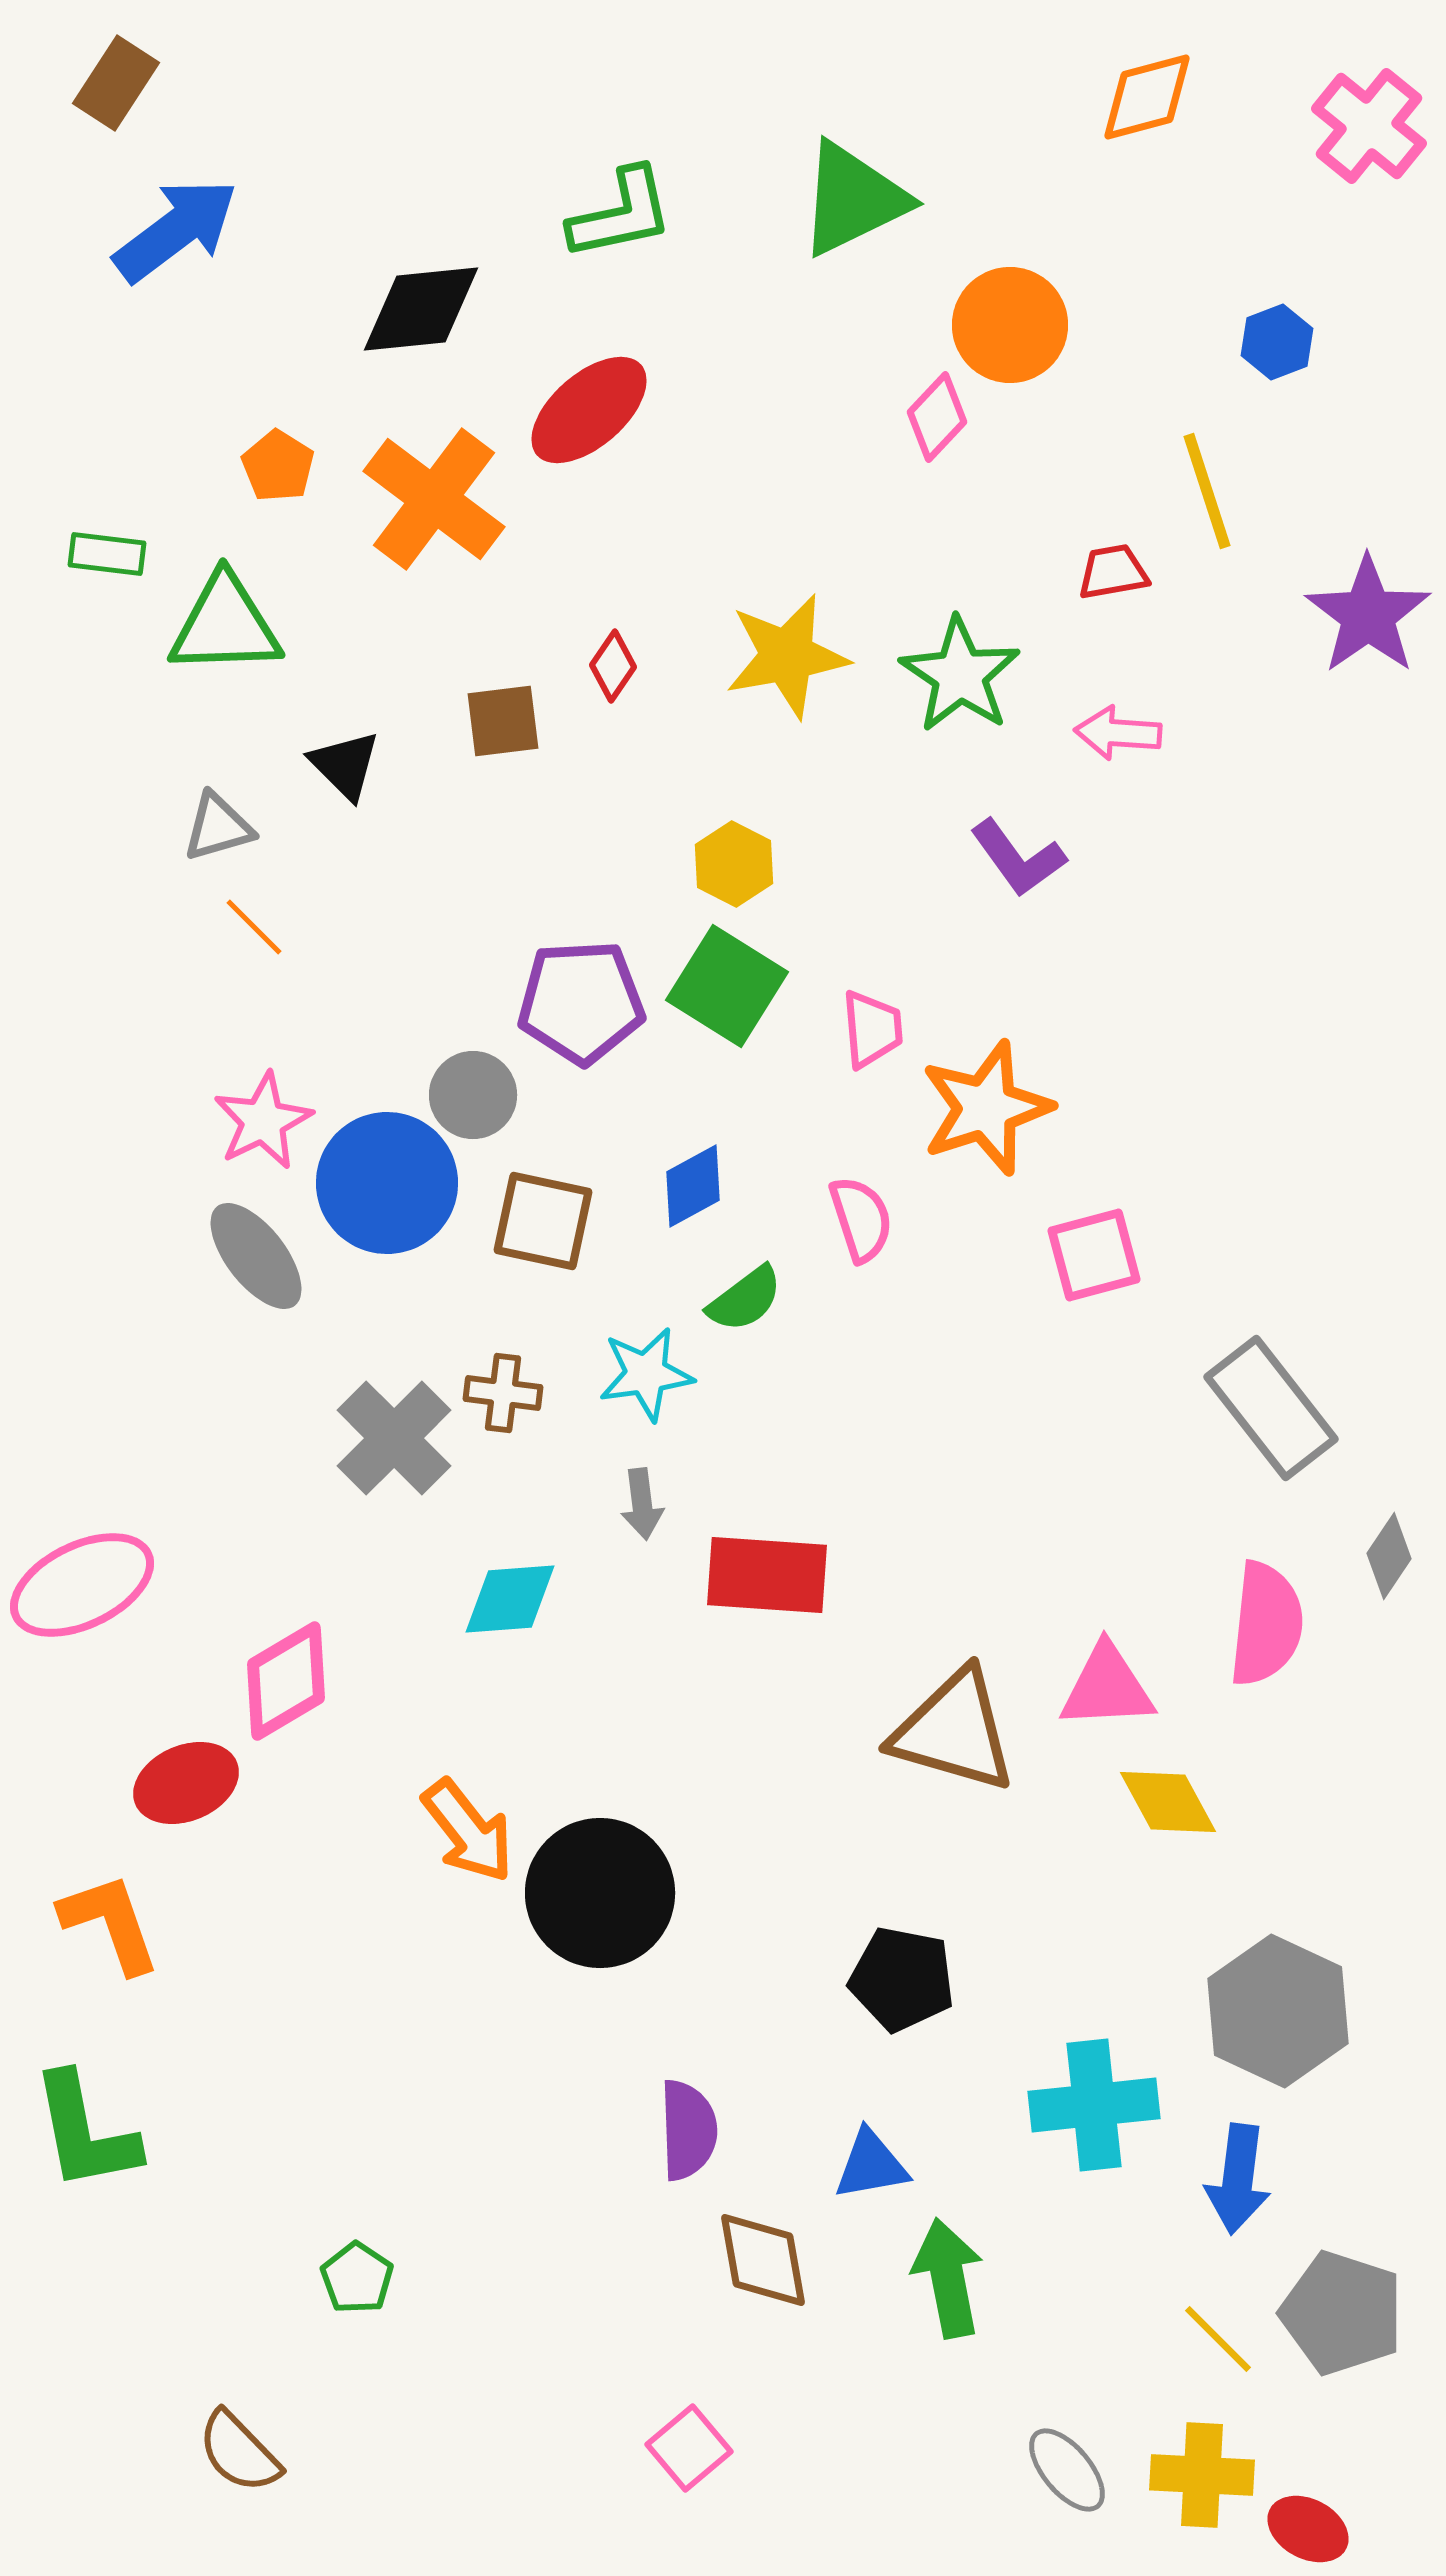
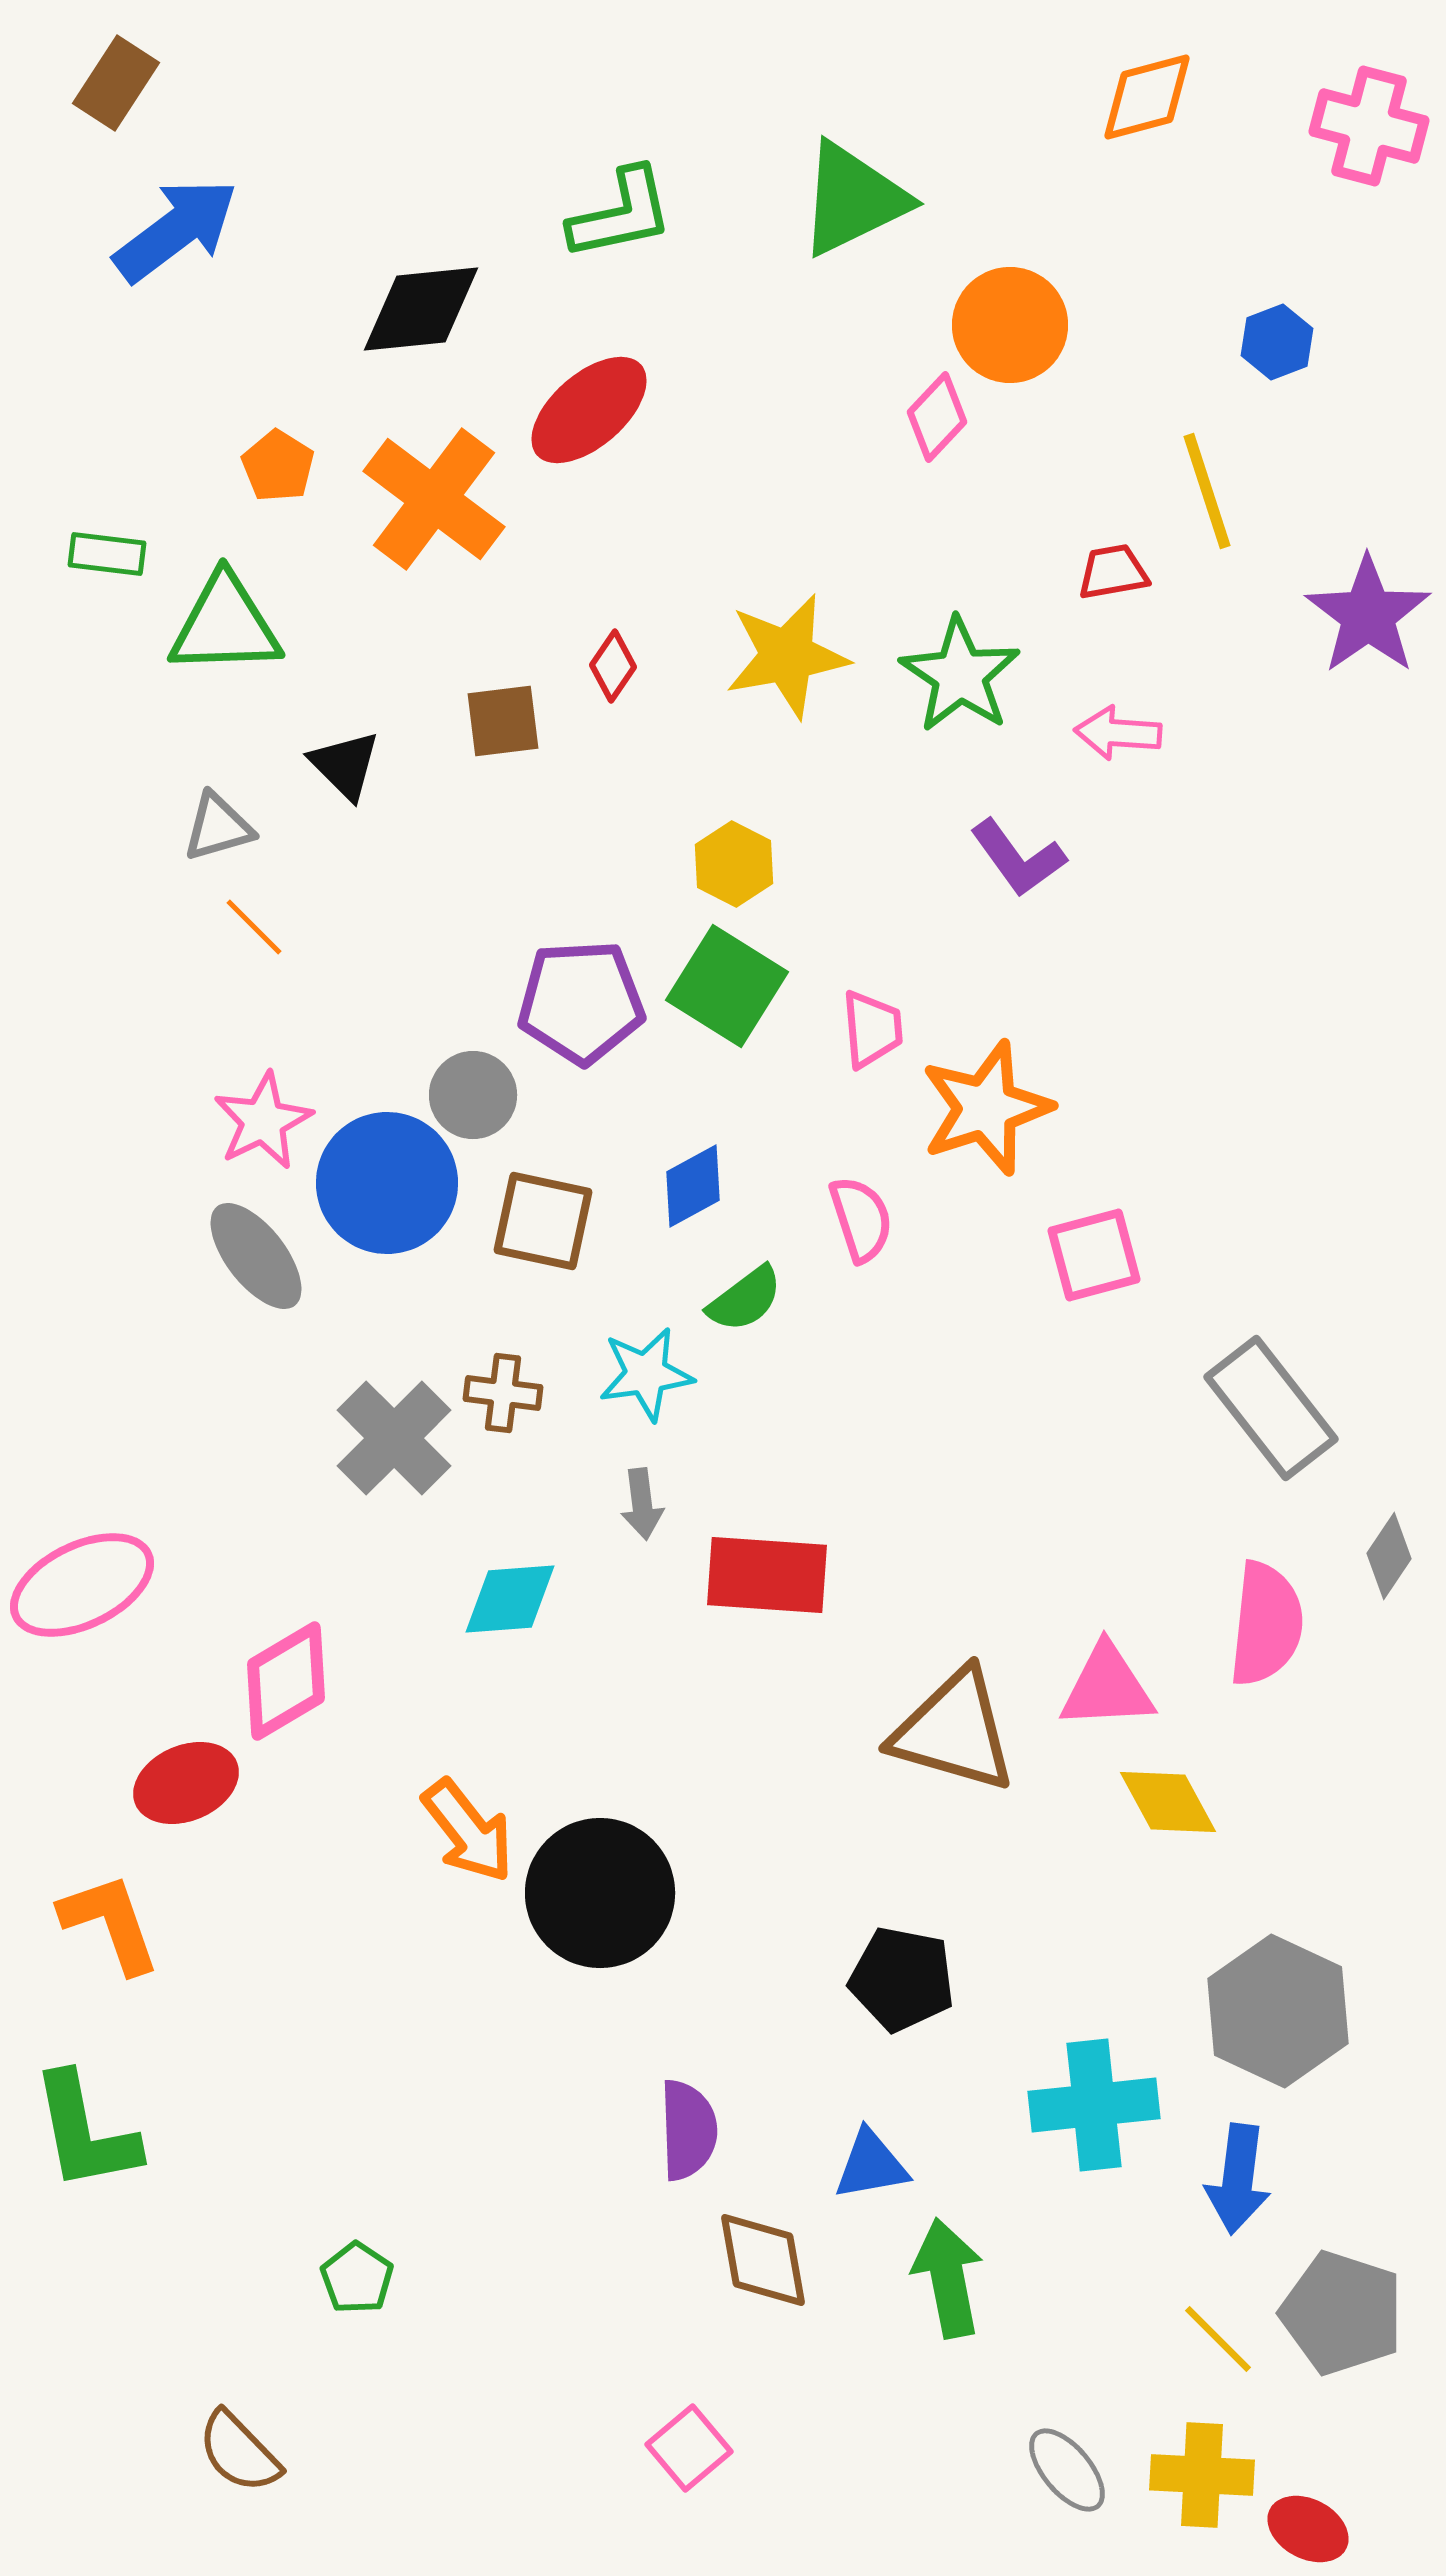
pink cross at (1369, 126): rotated 24 degrees counterclockwise
